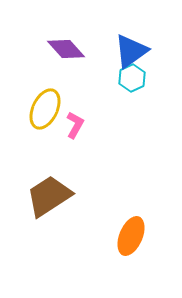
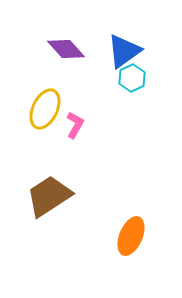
blue triangle: moved 7 px left
